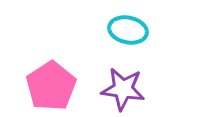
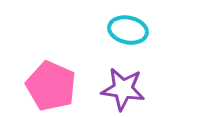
pink pentagon: rotated 15 degrees counterclockwise
